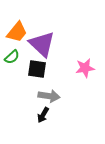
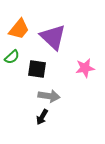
orange trapezoid: moved 2 px right, 3 px up
purple triangle: moved 11 px right, 7 px up
black arrow: moved 1 px left, 2 px down
